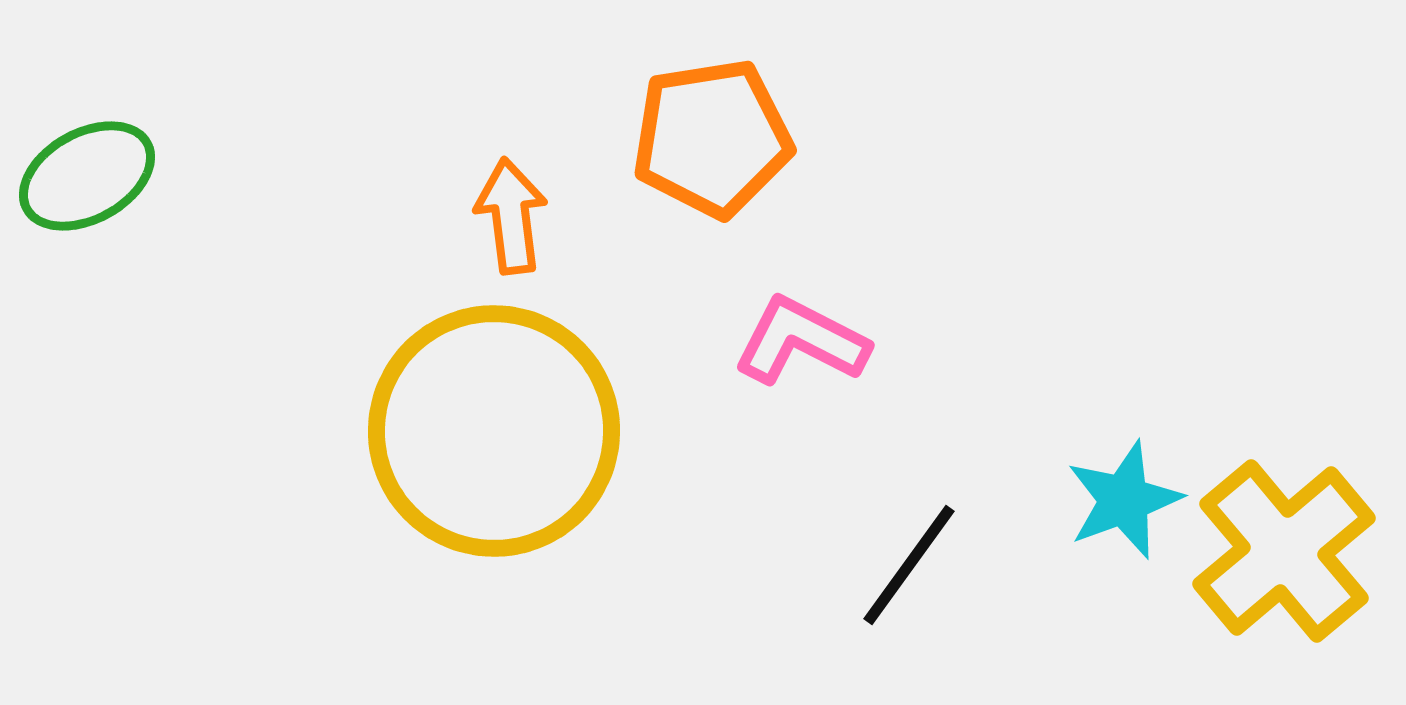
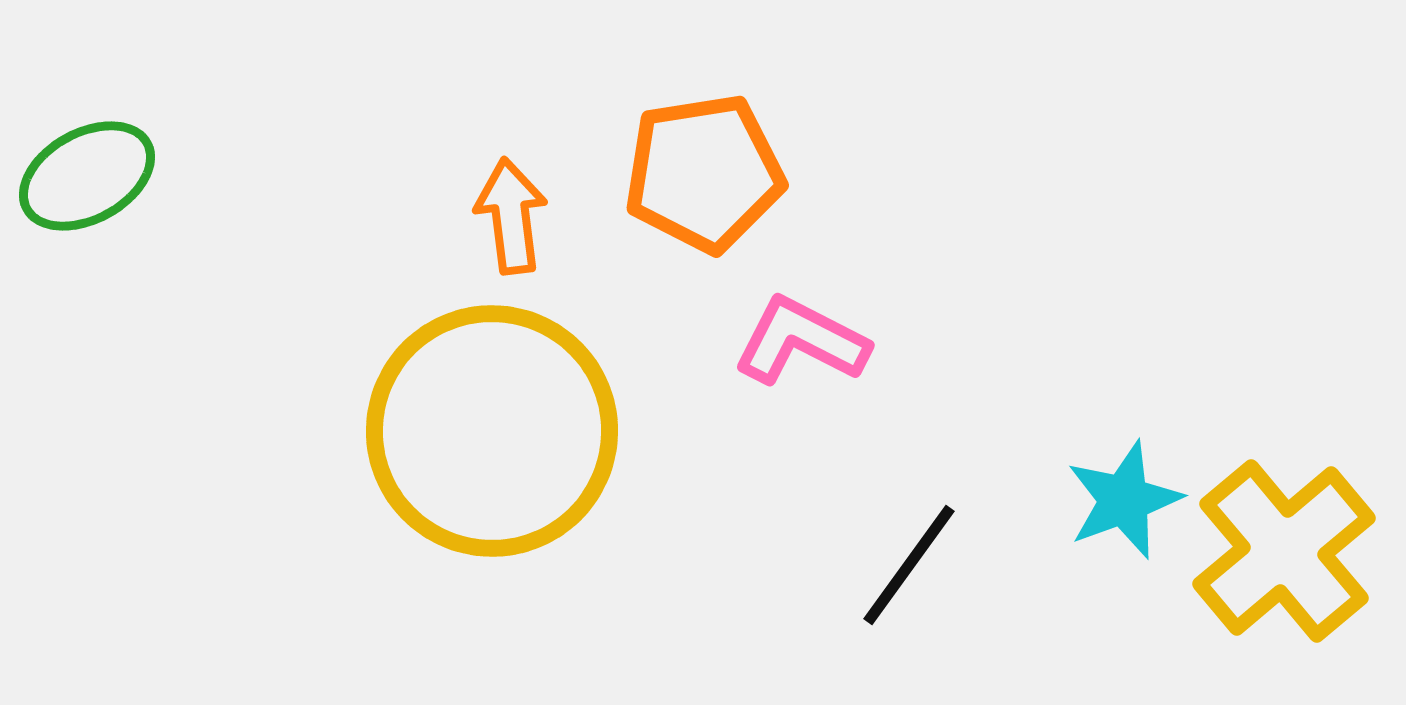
orange pentagon: moved 8 px left, 35 px down
yellow circle: moved 2 px left
